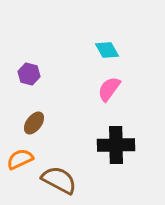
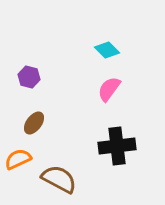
cyan diamond: rotated 15 degrees counterclockwise
purple hexagon: moved 3 px down
black cross: moved 1 px right, 1 px down; rotated 6 degrees counterclockwise
orange semicircle: moved 2 px left
brown semicircle: moved 1 px up
